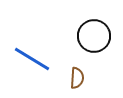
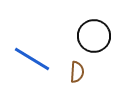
brown semicircle: moved 6 px up
